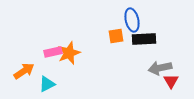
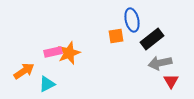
black rectangle: moved 8 px right; rotated 35 degrees counterclockwise
gray arrow: moved 5 px up
